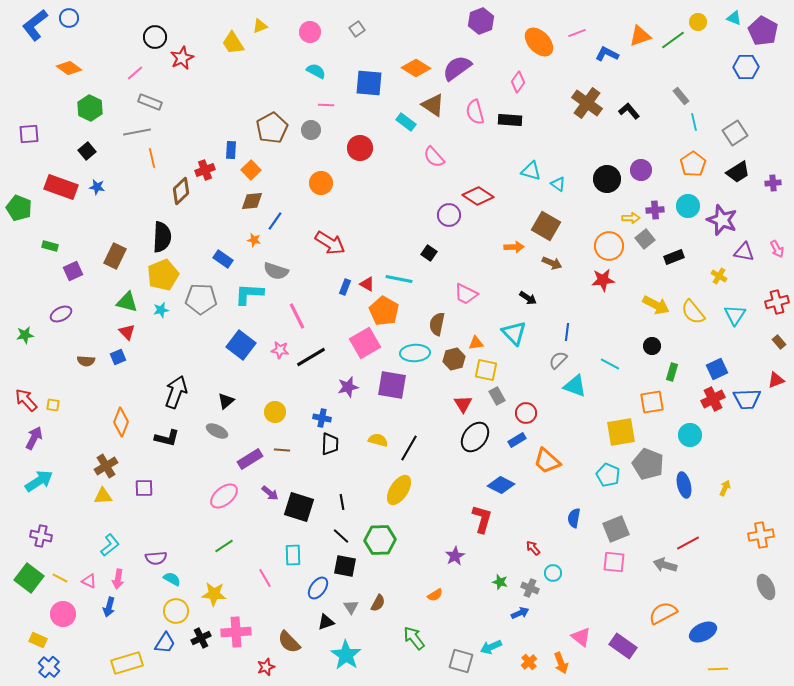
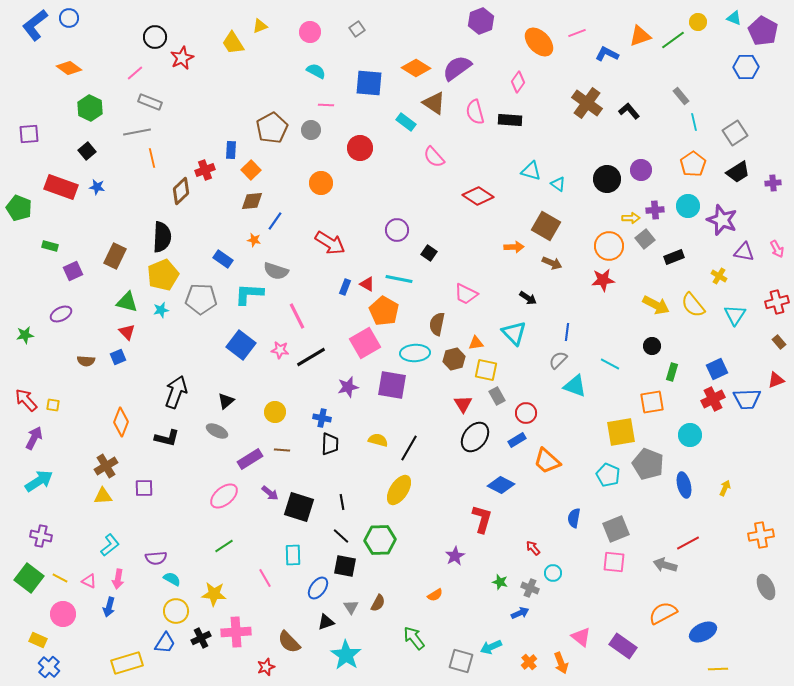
brown triangle at (433, 105): moved 1 px right, 2 px up
purple circle at (449, 215): moved 52 px left, 15 px down
yellow semicircle at (693, 312): moved 7 px up
